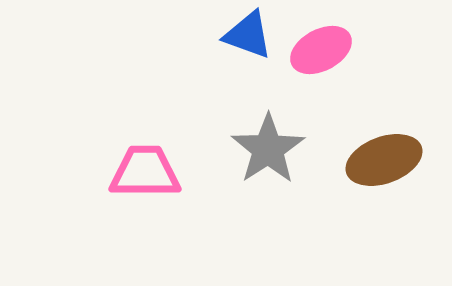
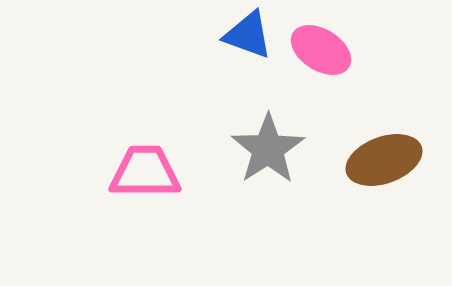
pink ellipse: rotated 60 degrees clockwise
